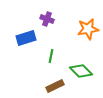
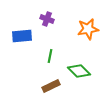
blue rectangle: moved 4 px left, 2 px up; rotated 12 degrees clockwise
green line: moved 1 px left
green diamond: moved 2 px left
brown rectangle: moved 4 px left
